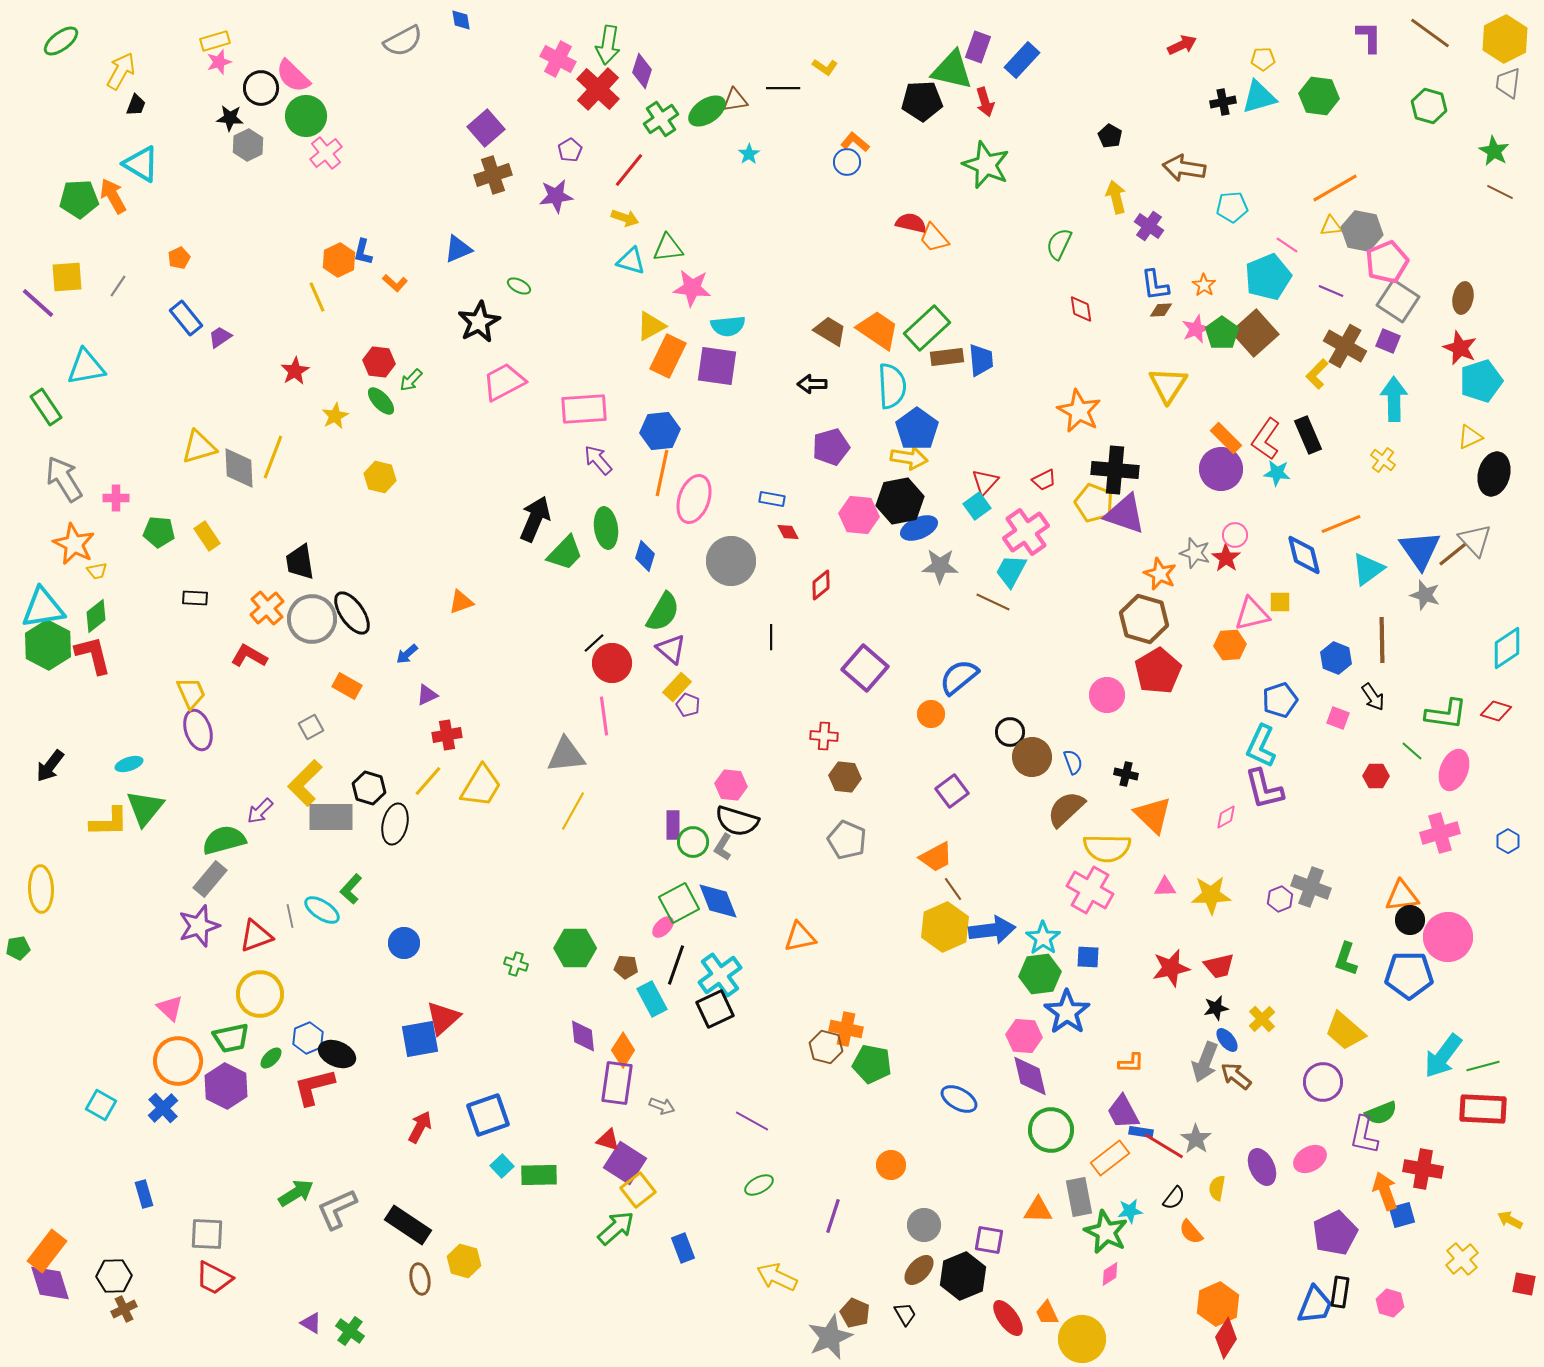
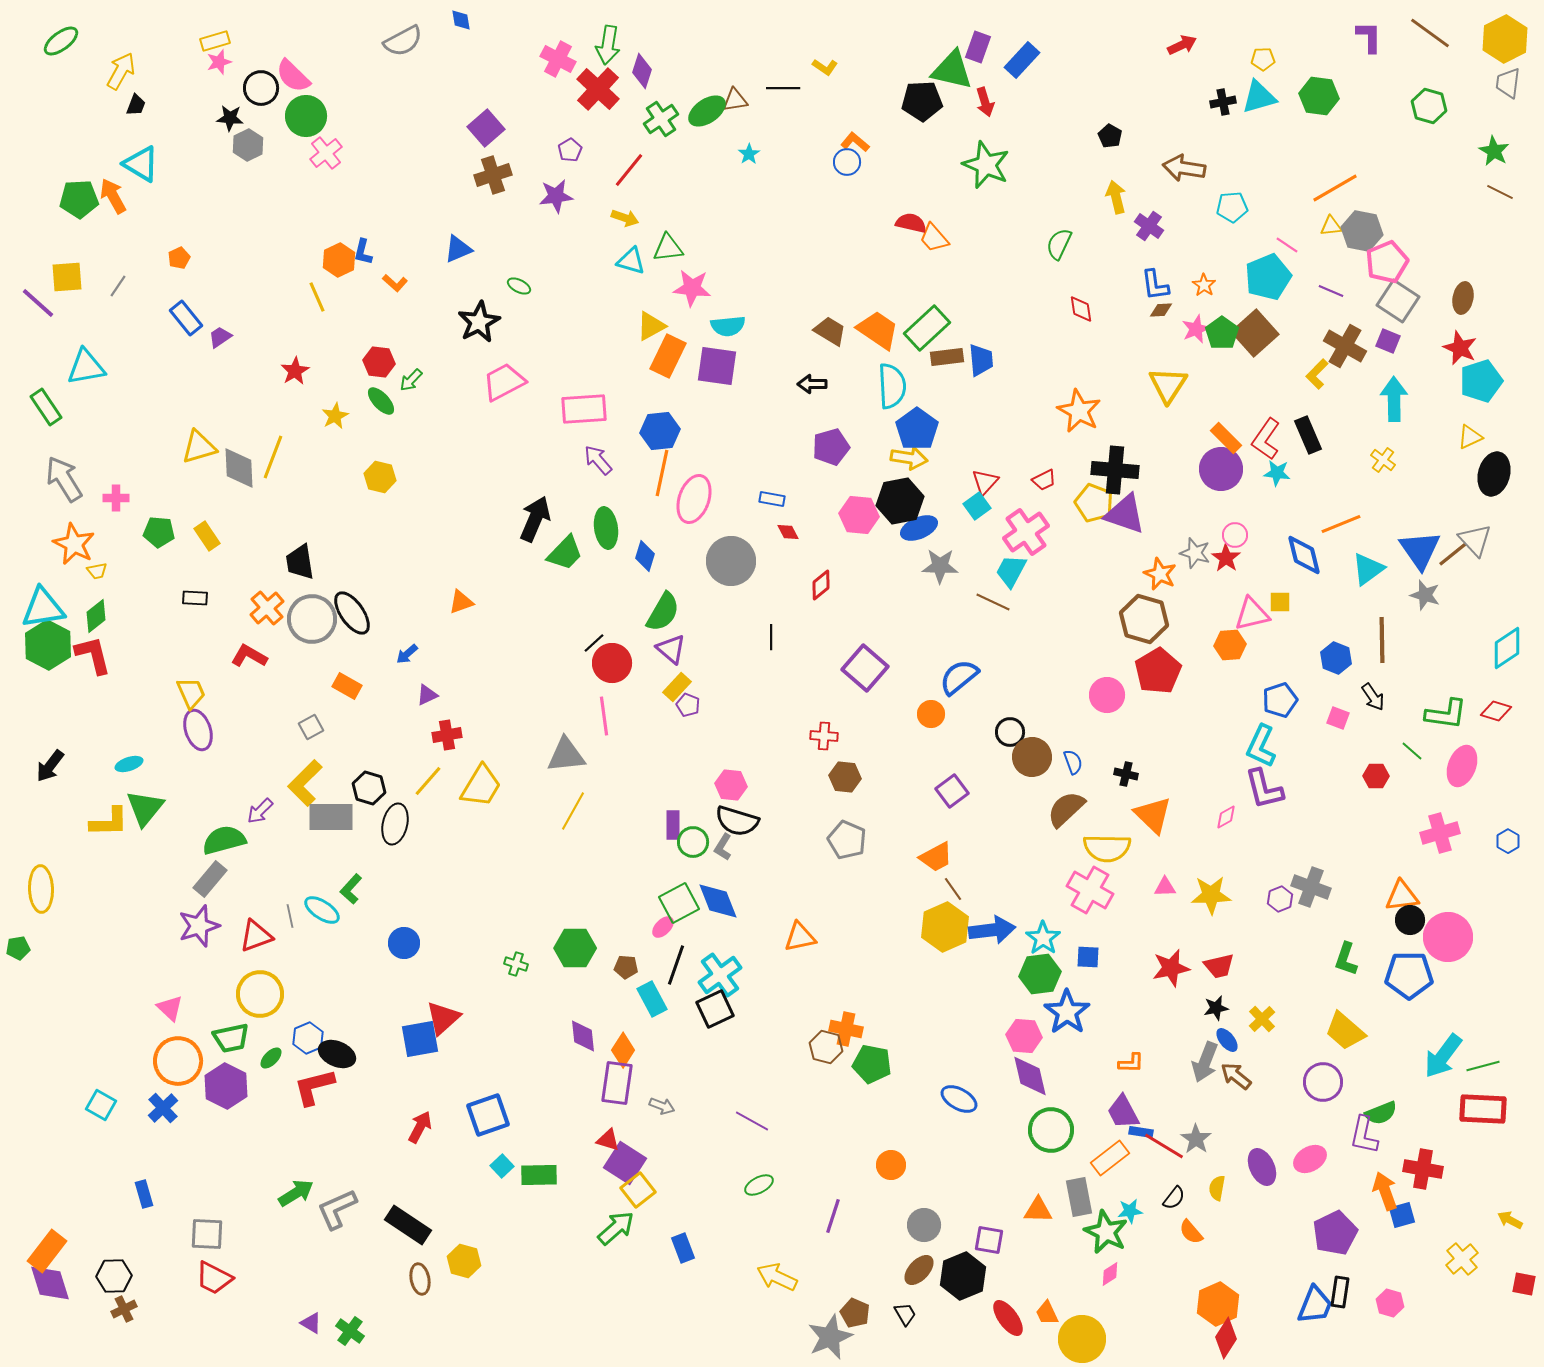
pink ellipse at (1454, 770): moved 8 px right, 4 px up
